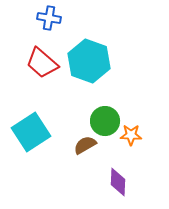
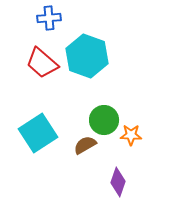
blue cross: rotated 15 degrees counterclockwise
cyan hexagon: moved 2 px left, 5 px up
green circle: moved 1 px left, 1 px up
cyan square: moved 7 px right, 1 px down
purple diamond: rotated 16 degrees clockwise
